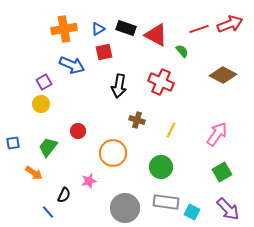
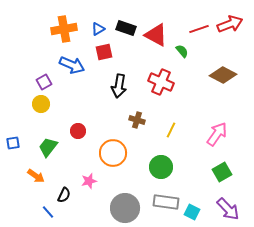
orange arrow: moved 2 px right, 3 px down
